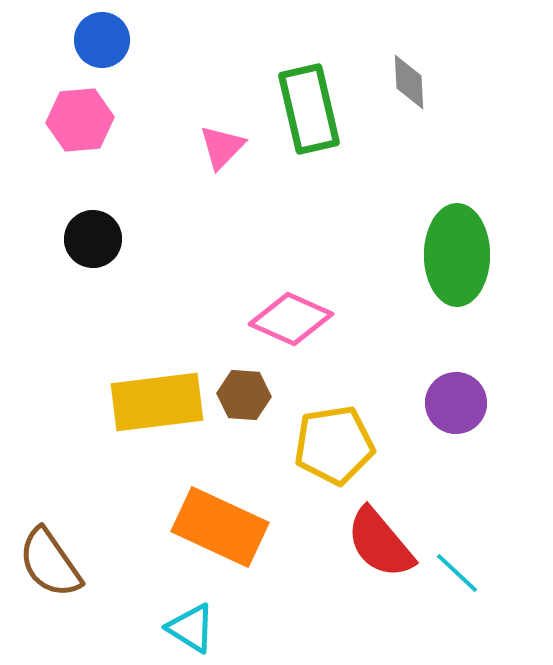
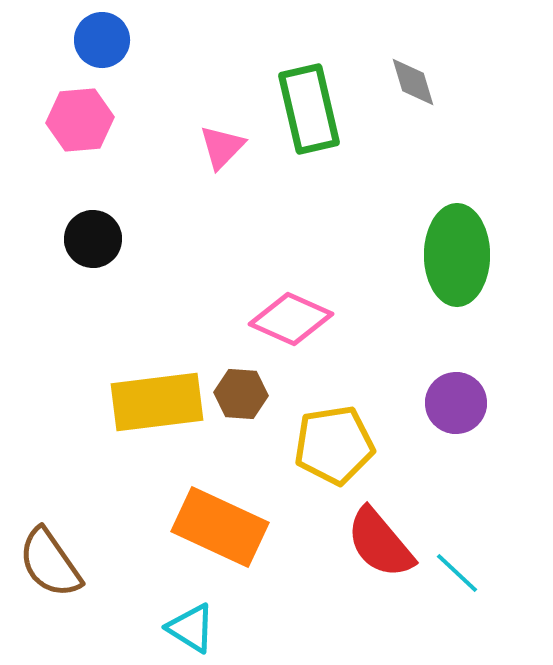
gray diamond: moved 4 px right; rotated 14 degrees counterclockwise
brown hexagon: moved 3 px left, 1 px up
